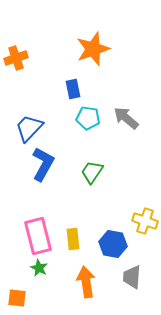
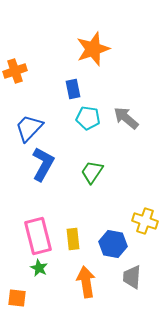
orange cross: moved 1 px left, 13 px down
